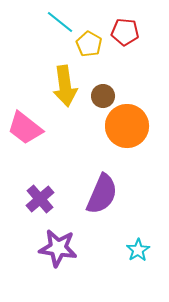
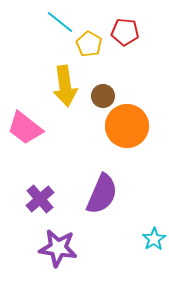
cyan star: moved 16 px right, 11 px up
